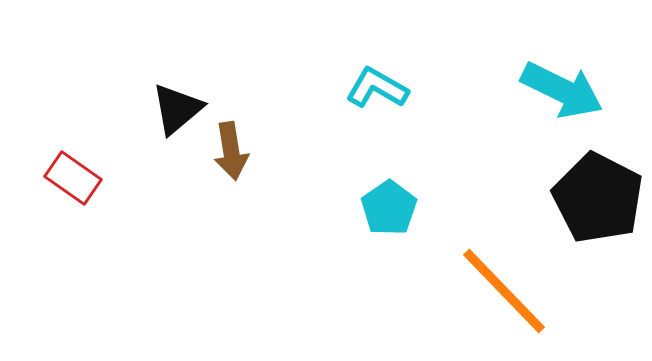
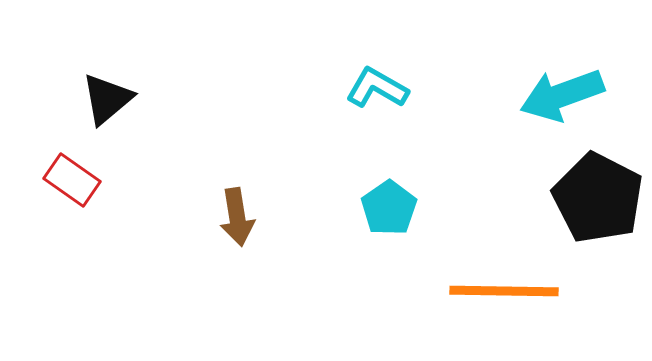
cyan arrow: moved 5 px down; rotated 134 degrees clockwise
black triangle: moved 70 px left, 10 px up
brown arrow: moved 6 px right, 66 px down
red rectangle: moved 1 px left, 2 px down
orange line: rotated 45 degrees counterclockwise
